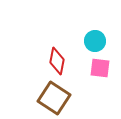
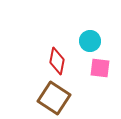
cyan circle: moved 5 px left
